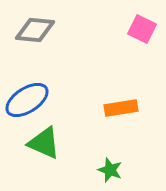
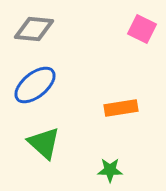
gray diamond: moved 1 px left, 1 px up
blue ellipse: moved 8 px right, 15 px up; rotated 6 degrees counterclockwise
green triangle: rotated 18 degrees clockwise
green star: rotated 20 degrees counterclockwise
